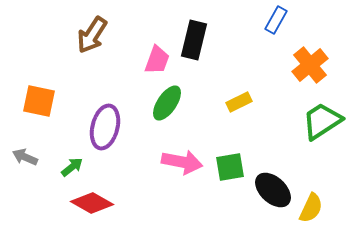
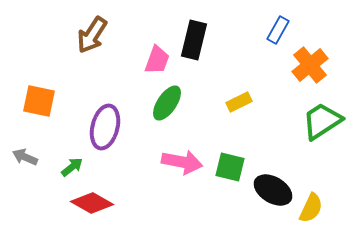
blue rectangle: moved 2 px right, 10 px down
green square: rotated 24 degrees clockwise
black ellipse: rotated 12 degrees counterclockwise
